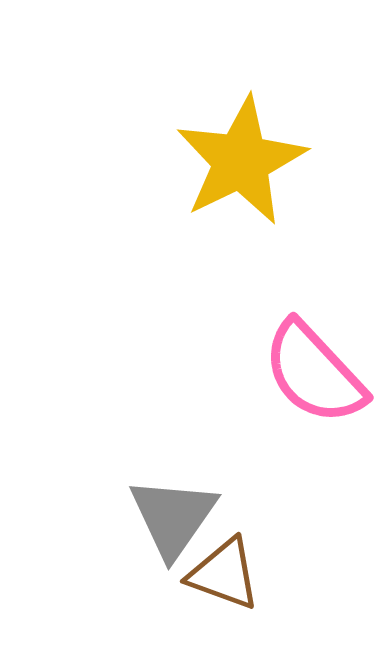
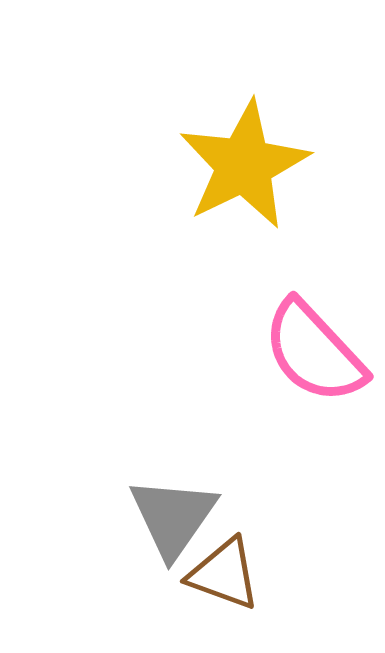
yellow star: moved 3 px right, 4 px down
pink semicircle: moved 21 px up
